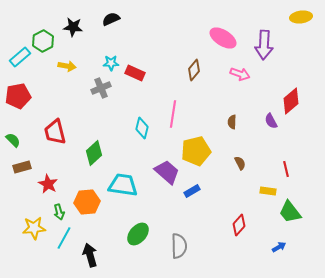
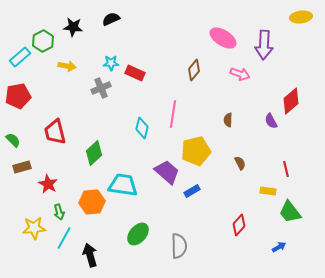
brown semicircle at (232, 122): moved 4 px left, 2 px up
orange hexagon at (87, 202): moved 5 px right
